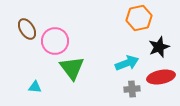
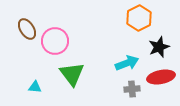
orange hexagon: rotated 15 degrees counterclockwise
green triangle: moved 6 px down
